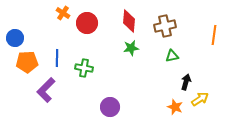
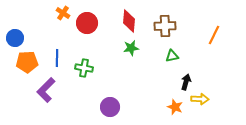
brown cross: rotated 10 degrees clockwise
orange line: rotated 18 degrees clockwise
yellow arrow: rotated 36 degrees clockwise
